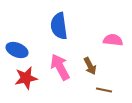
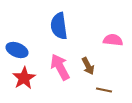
brown arrow: moved 2 px left
red star: moved 2 px left; rotated 20 degrees counterclockwise
